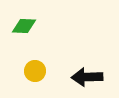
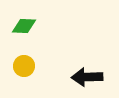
yellow circle: moved 11 px left, 5 px up
